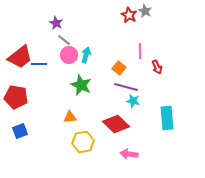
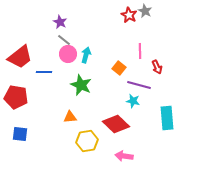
purple star: moved 4 px right, 1 px up
pink circle: moved 1 px left, 1 px up
blue line: moved 5 px right, 8 px down
purple line: moved 13 px right, 2 px up
blue square: moved 3 px down; rotated 28 degrees clockwise
yellow hexagon: moved 4 px right, 1 px up
pink arrow: moved 5 px left, 2 px down
